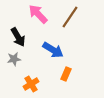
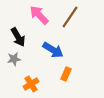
pink arrow: moved 1 px right, 1 px down
